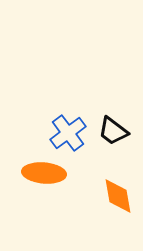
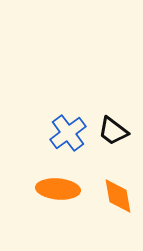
orange ellipse: moved 14 px right, 16 px down
